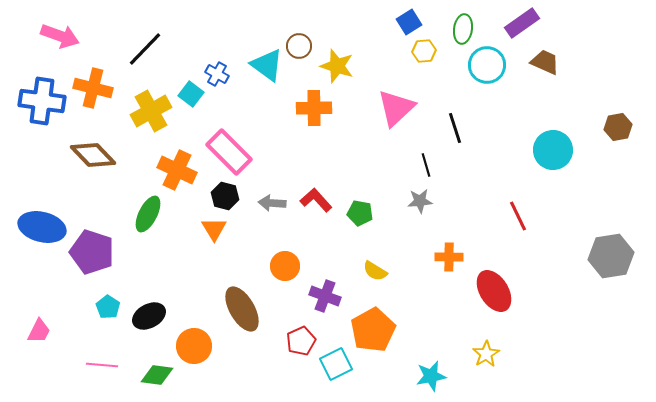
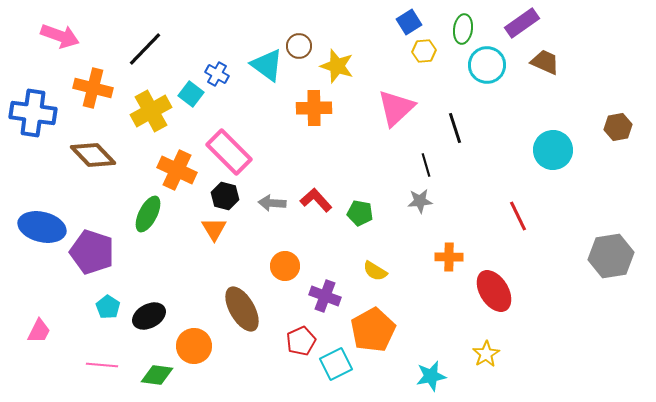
blue cross at (42, 101): moved 9 px left, 12 px down
